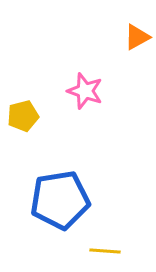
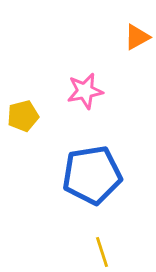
pink star: rotated 30 degrees counterclockwise
blue pentagon: moved 32 px right, 25 px up
yellow line: moved 3 px left, 1 px down; rotated 68 degrees clockwise
